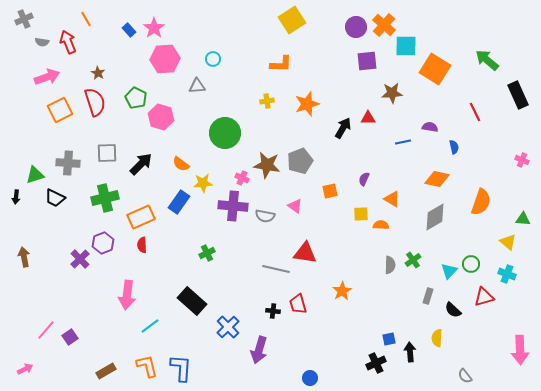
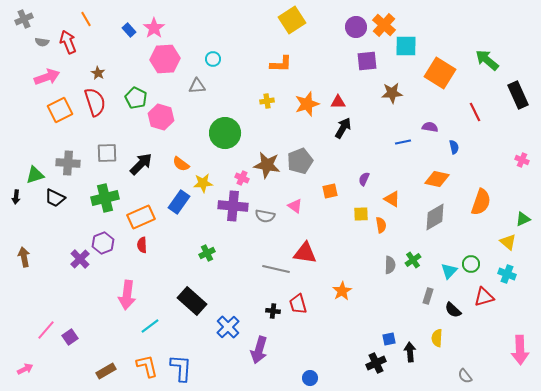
orange square at (435, 69): moved 5 px right, 4 px down
red triangle at (368, 118): moved 30 px left, 16 px up
green triangle at (523, 219): rotated 28 degrees counterclockwise
orange semicircle at (381, 225): rotated 77 degrees clockwise
